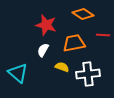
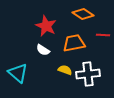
red star: moved 1 px down; rotated 10 degrees clockwise
white semicircle: rotated 88 degrees counterclockwise
yellow semicircle: moved 3 px right, 3 px down
